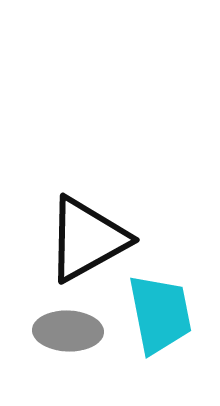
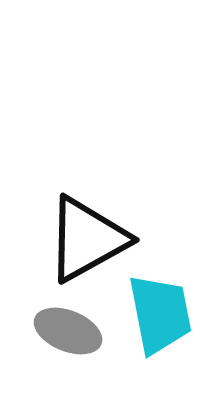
gray ellipse: rotated 20 degrees clockwise
